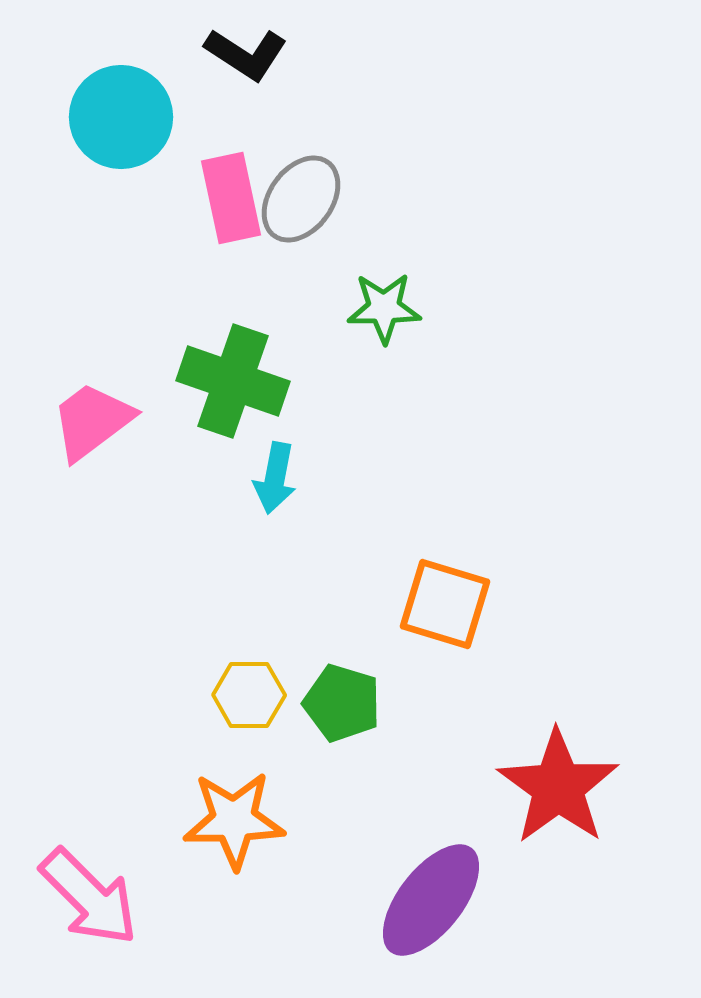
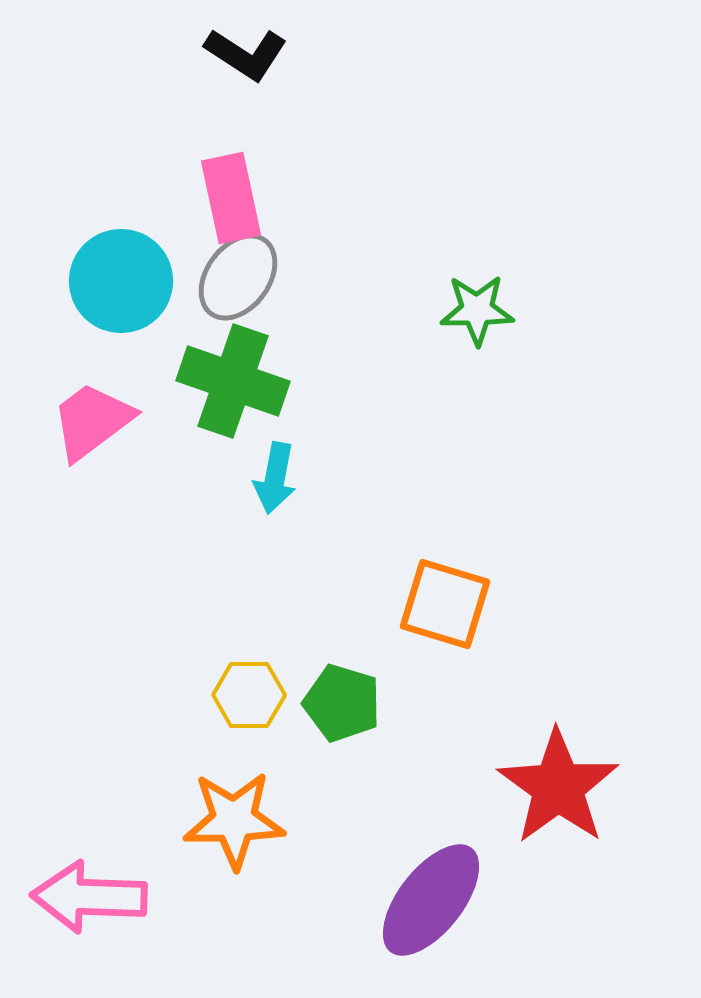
cyan circle: moved 164 px down
gray ellipse: moved 63 px left, 78 px down
green star: moved 93 px right, 2 px down
pink arrow: rotated 137 degrees clockwise
